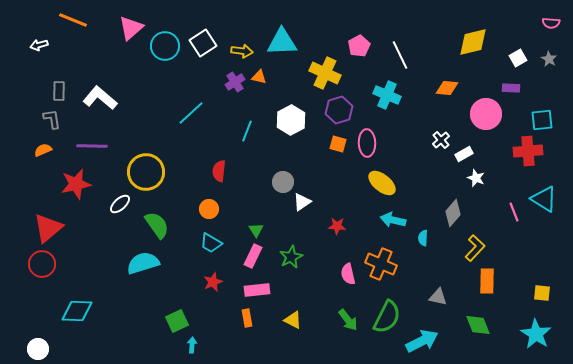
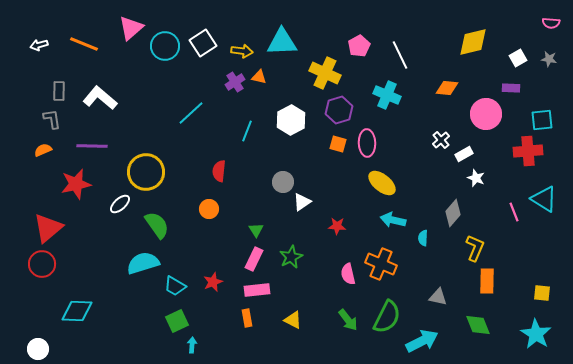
orange line at (73, 20): moved 11 px right, 24 px down
gray star at (549, 59): rotated 21 degrees counterclockwise
cyan trapezoid at (211, 243): moved 36 px left, 43 px down
yellow L-shape at (475, 248): rotated 20 degrees counterclockwise
pink rectangle at (253, 256): moved 1 px right, 3 px down
